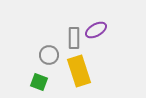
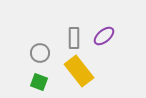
purple ellipse: moved 8 px right, 6 px down; rotated 10 degrees counterclockwise
gray circle: moved 9 px left, 2 px up
yellow rectangle: rotated 20 degrees counterclockwise
